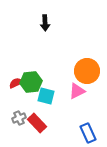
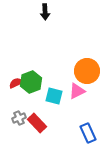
black arrow: moved 11 px up
green hexagon: rotated 15 degrees counterclockwise
cyan square: moved 8 px right
